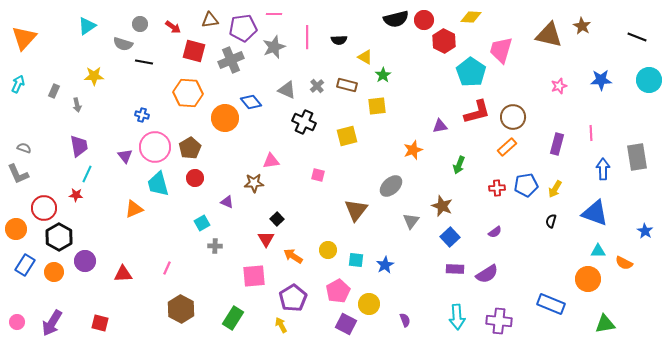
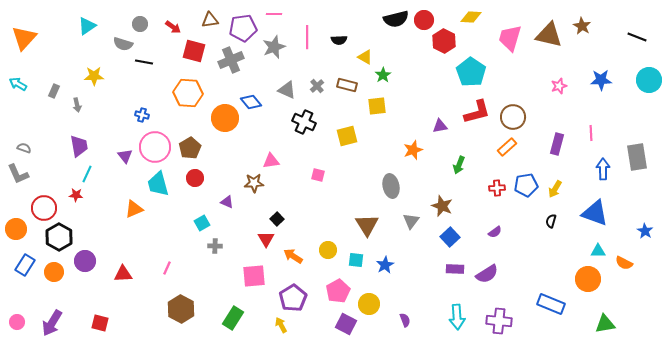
pink trapezoid at (501, 50): moved 9 px right, 12 px up
cyan arrow at (18, 84): rotated 84 degrees counterclockwise
gray ellipse at (391, 186): rotated 60 degrees counterclockwise
brown triangle at (356, 210): moved 11 px right, 15 px down; rotated 10 degrees counterclockwise
